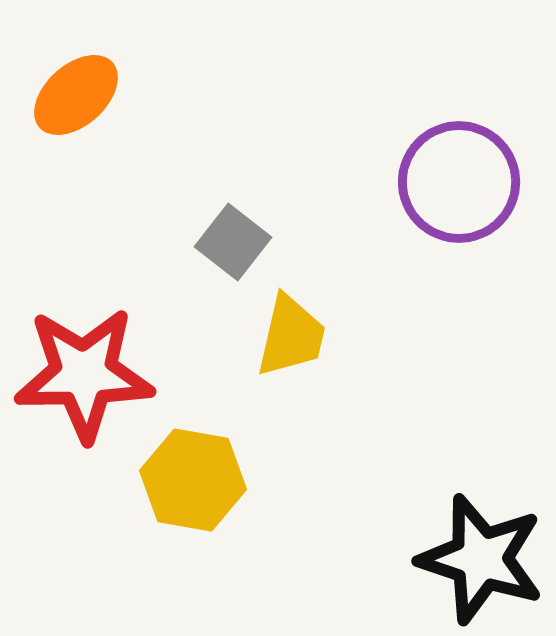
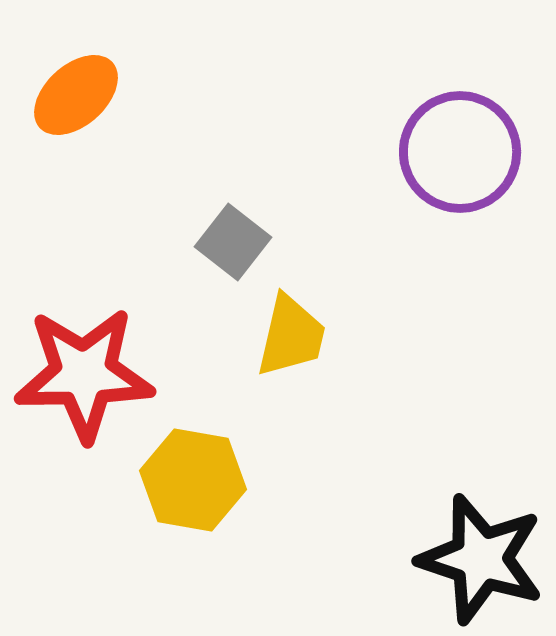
purple circle: moved 1 px right, 30 px up
